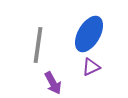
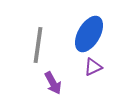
purple triangle: moved 2 px right
